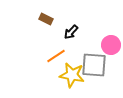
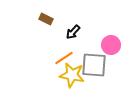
black arrow: moved 2 px right
orange line: moved 8 px right, 2 px down
